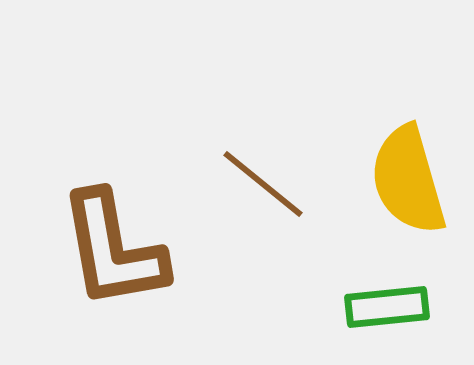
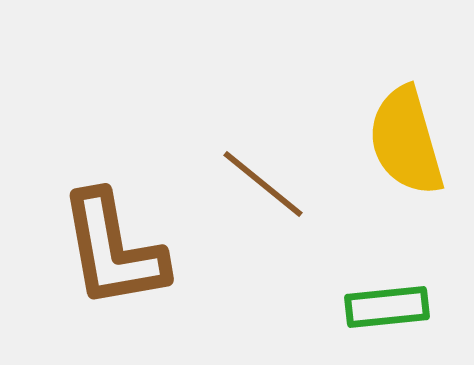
yellow semicircle: moved 2 px left, 39 px up
